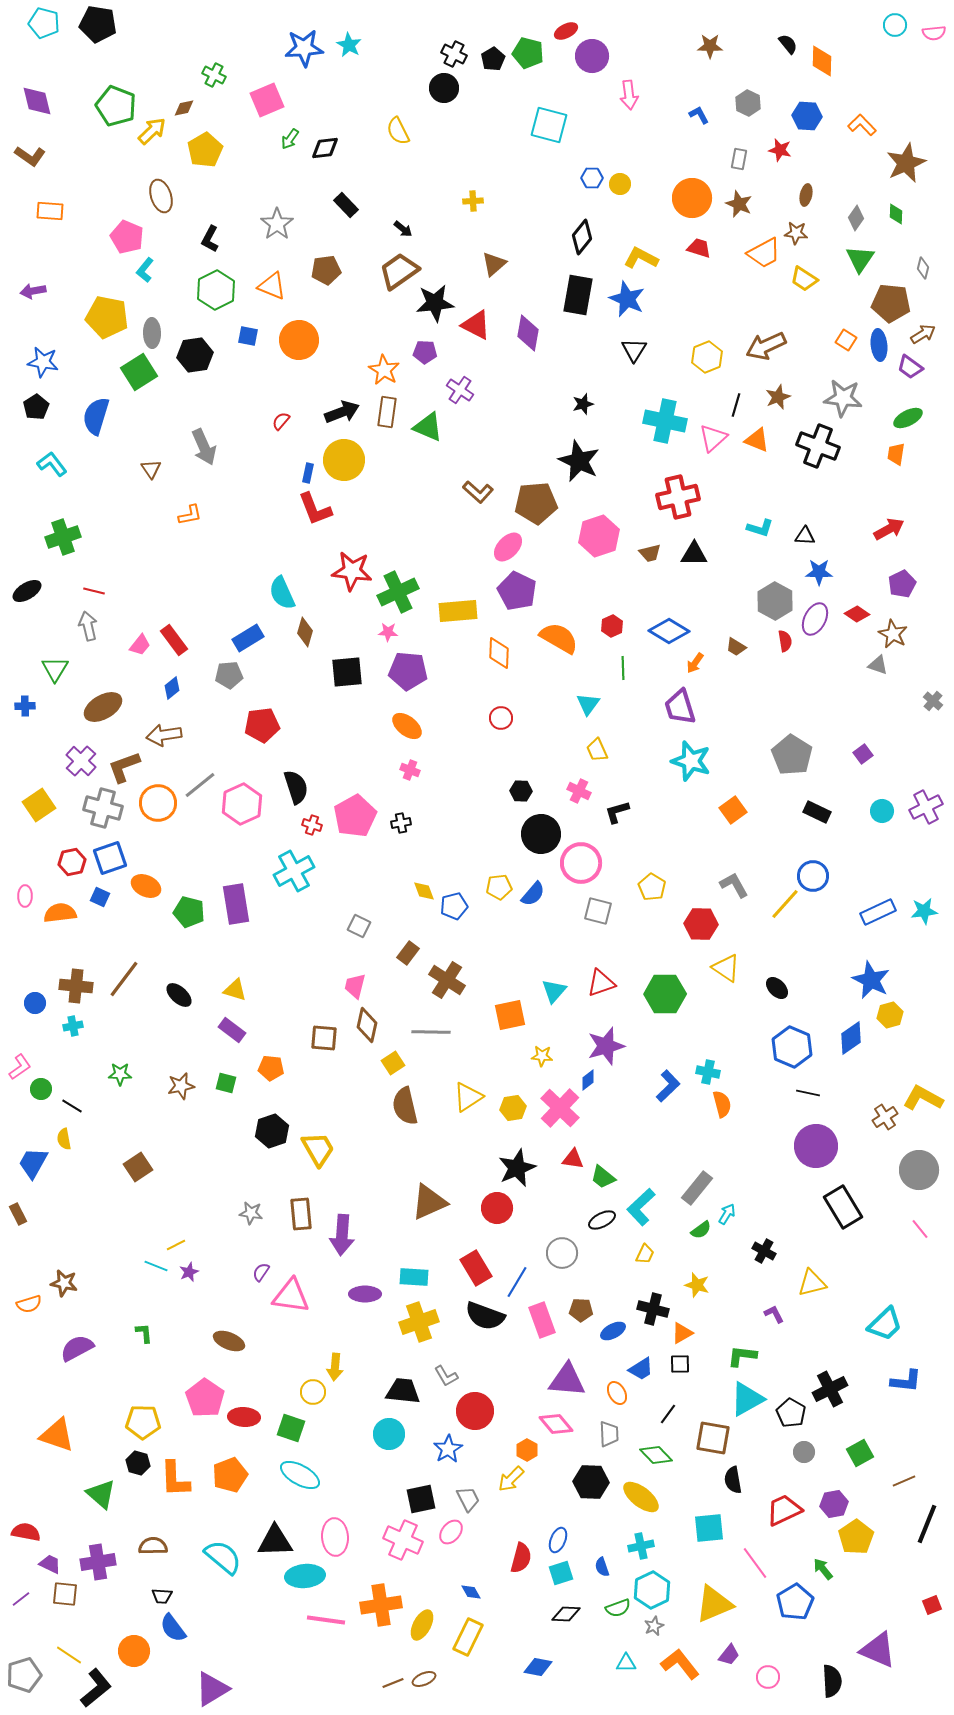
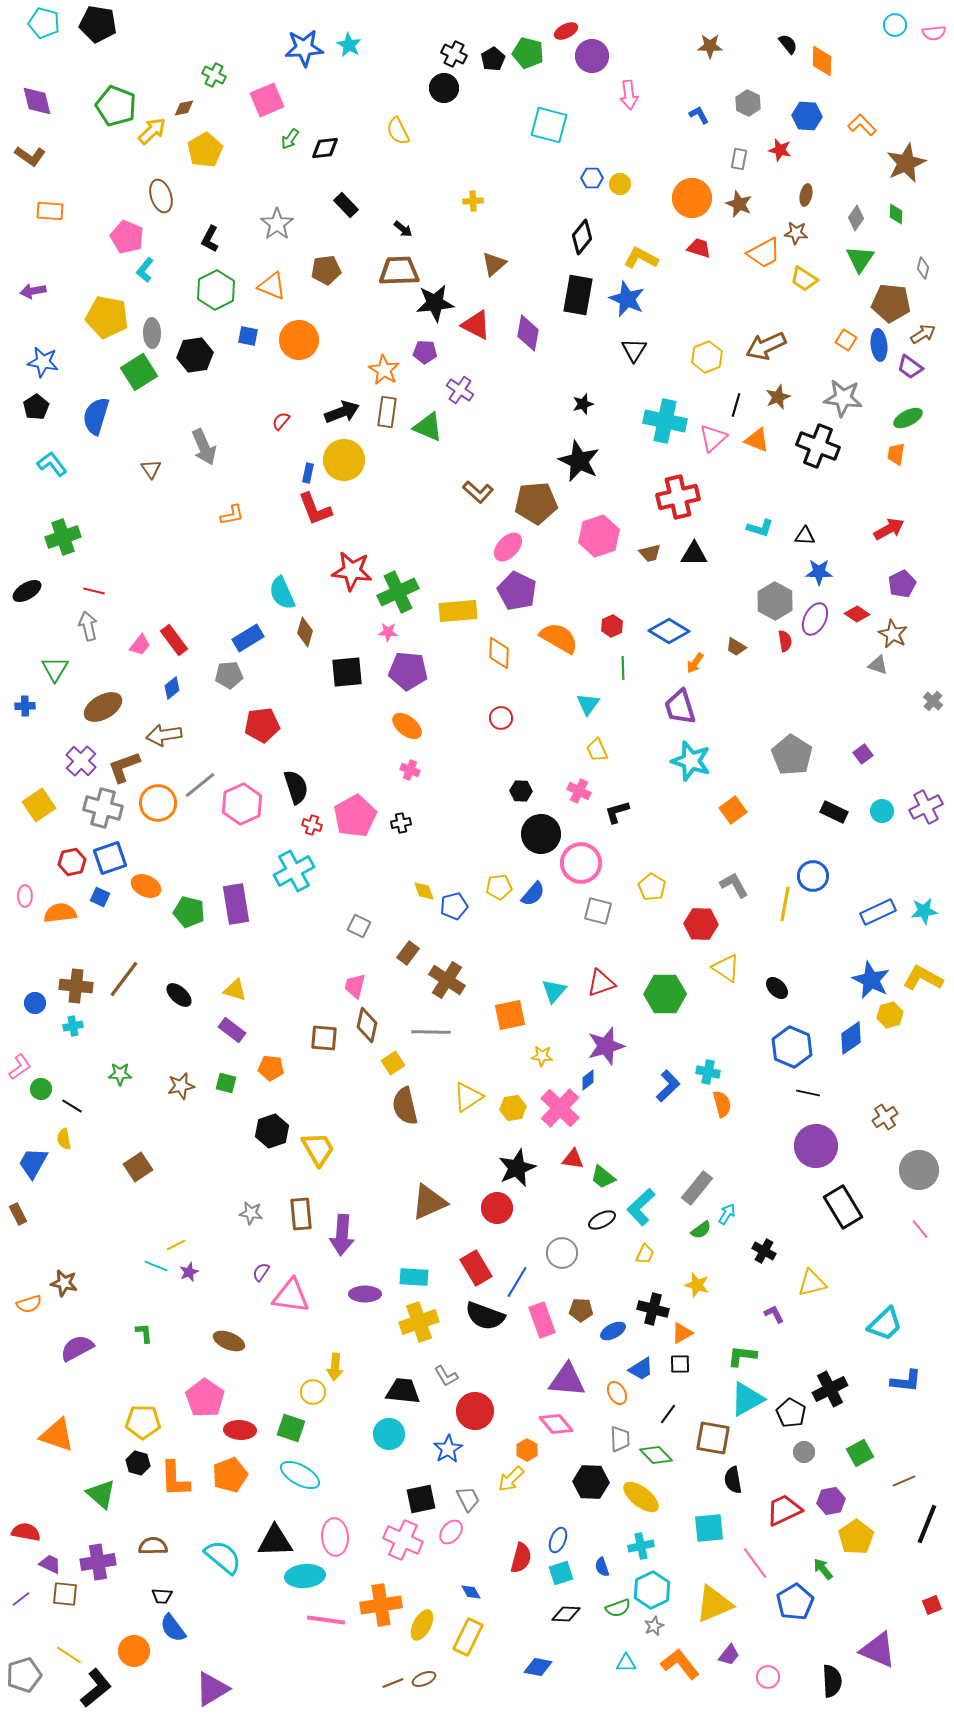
brown trapezoid at (399, 271): rotated 33 degrees clockwise
orange L-shape at (190, 515): moved 42 px right
black rectangle at (817, 812): moved 17 px right
yellow line at (785, 904): rotated 32 degrees counterclockwise
yellow L-shape at (923, 1098): moved 120 px up
red ellipse at (244, 1417): moved 4 px left, 13 px down
gray trapezoid at (609, 1434): moved 11 px right, 5 px down
purple hexagon at (834, 1504): moved 3 px left, 3 px up
